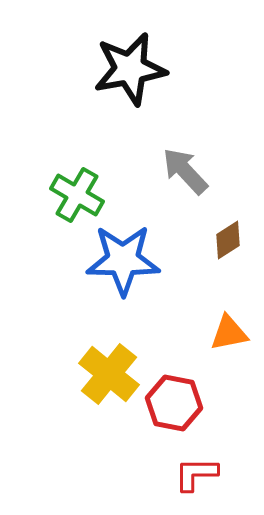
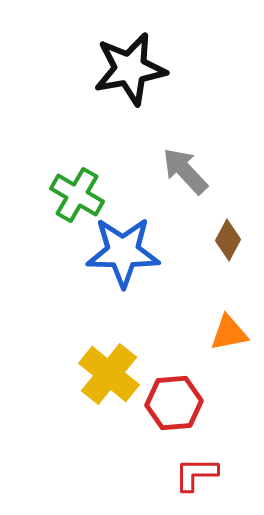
brown diamond: rotated 30 degrees counterclockwise
blue star: moved 8 px up
red hexagon: rotated 16 degrees counterclockwise
